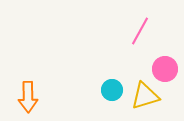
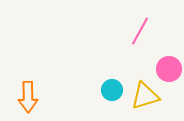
pink circle: moved 4 px right
